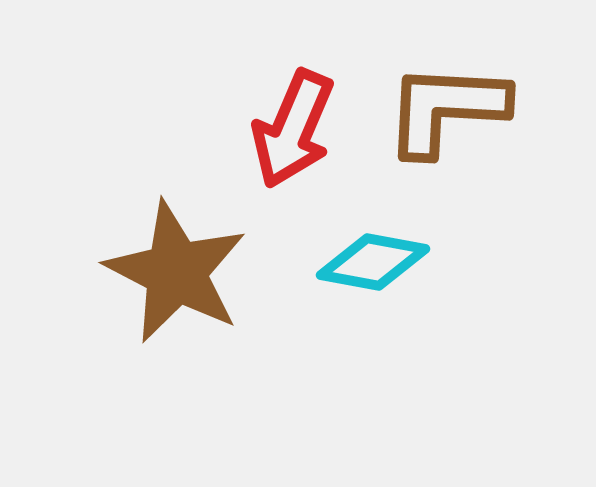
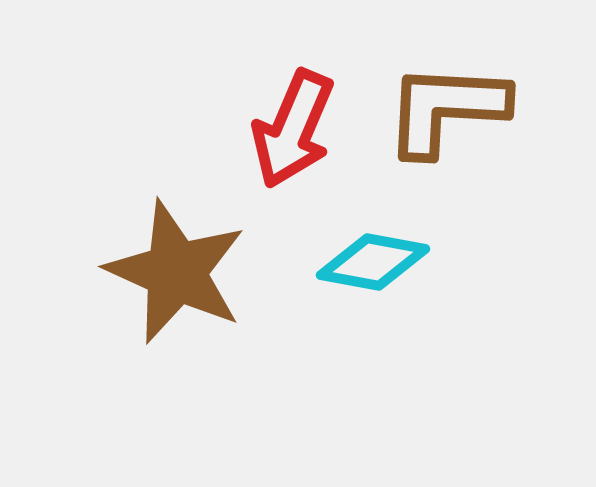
brown star: rotated 3 degrees counterclockwise
